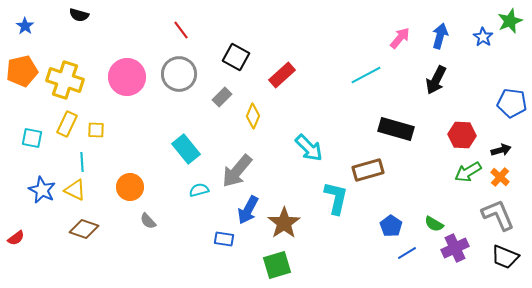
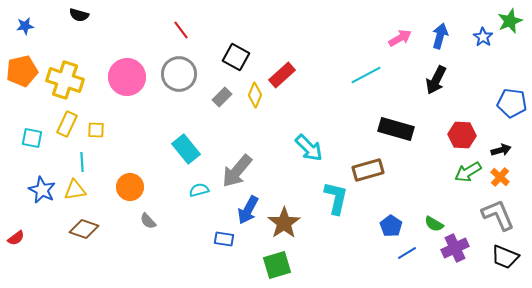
blue star at (25, 26): rotated 30 degrees clockwise
pink arrow at (400, 38): rotated 20 degrees clockwise
yellow diamond at (253, 116): moved 2 px right, 21 px up
yellow triangle at (75, 190): rotated 35 degrees counterclockwise
